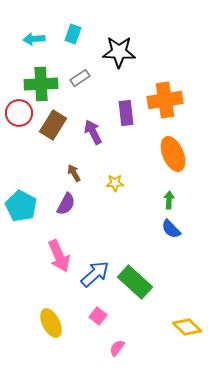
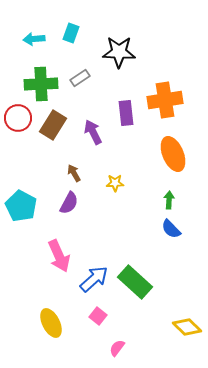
cyan rectangle: moved 2 px left, 1 px up
red circle: moved 1 px left, 5 px down
purple semicircle: moved 3 px right, 1 px up
blue arrow: moved 1 px left, 5 px down
